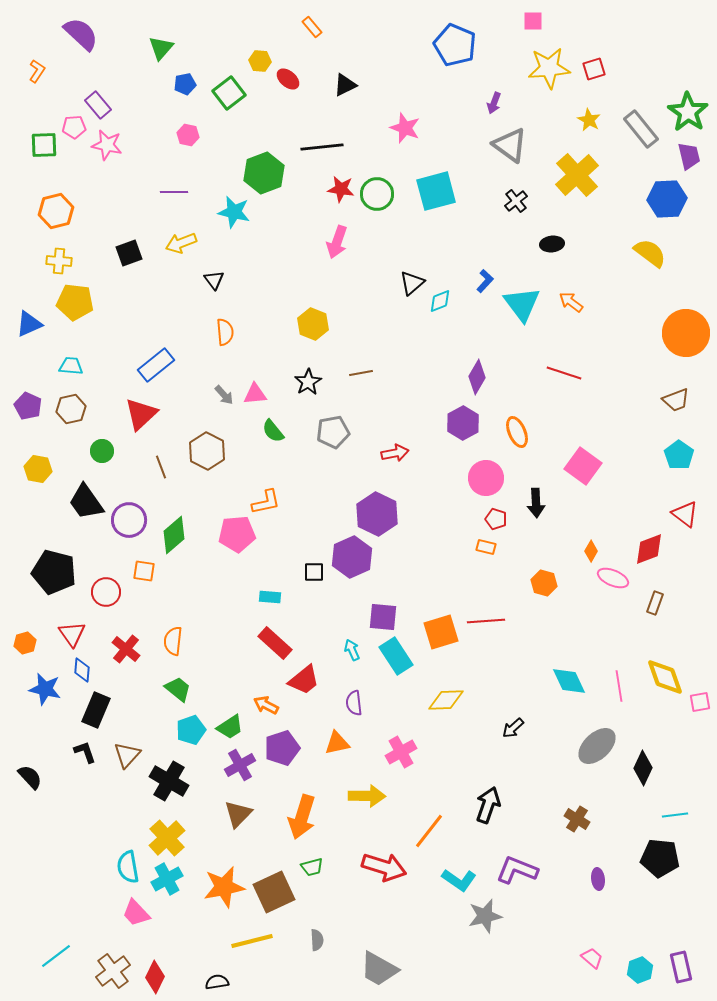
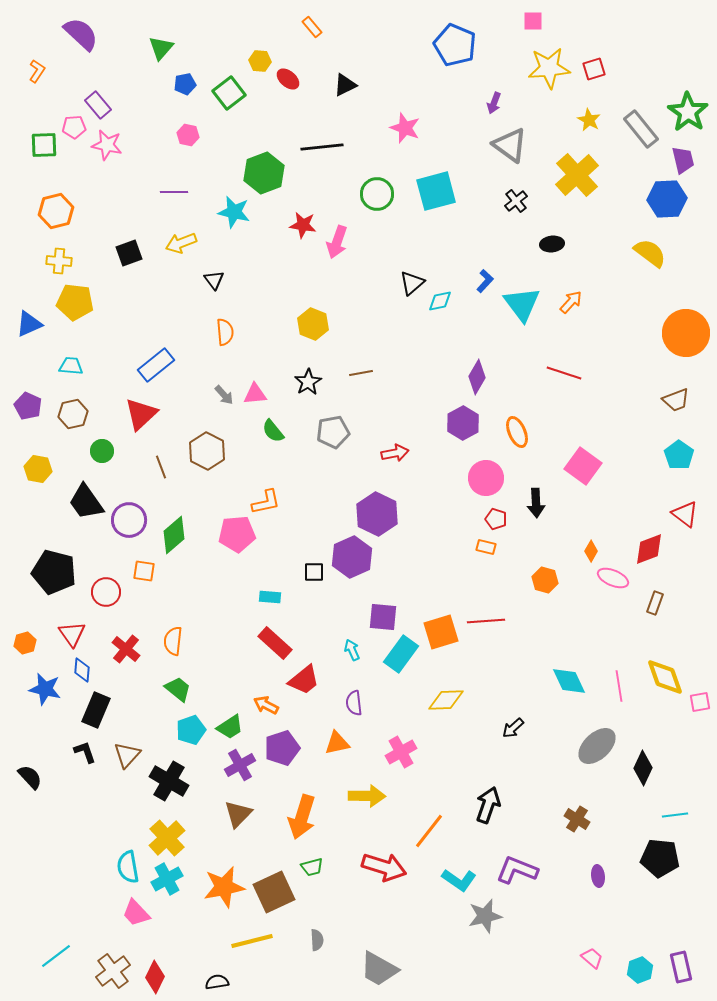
purple trapezoid at (689, 156): moved 6 px left, 4 px down
red star at (341, 189): moved 38 px left, 36 px down
cyan diamond at (440, 301): rotated 10 degrees clockwise
orange arrow at (571, 302): rotated 95 degrees clockwise
brown hexagon at (71, 409): moved 2 px right, 5 px down
orange hexagon at (544, 583): moved 1 px right, 3 px up
cyan rectangle at (396, 656): moved 5 px right, 2 px up; rotated 69 degrees clockwise
purple ellipse at (598, 879): moved 3 px up
